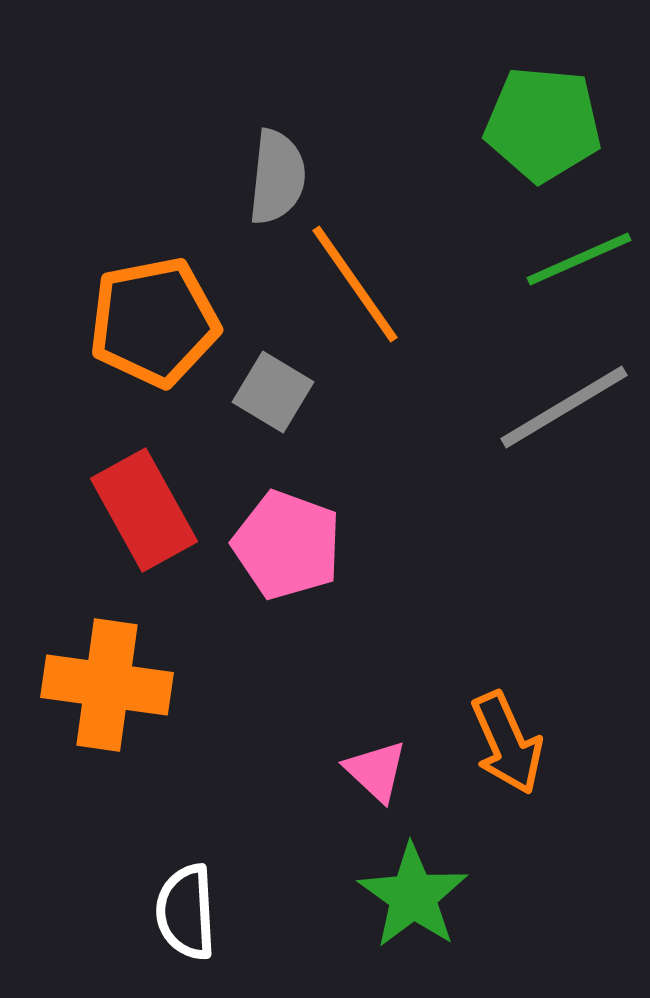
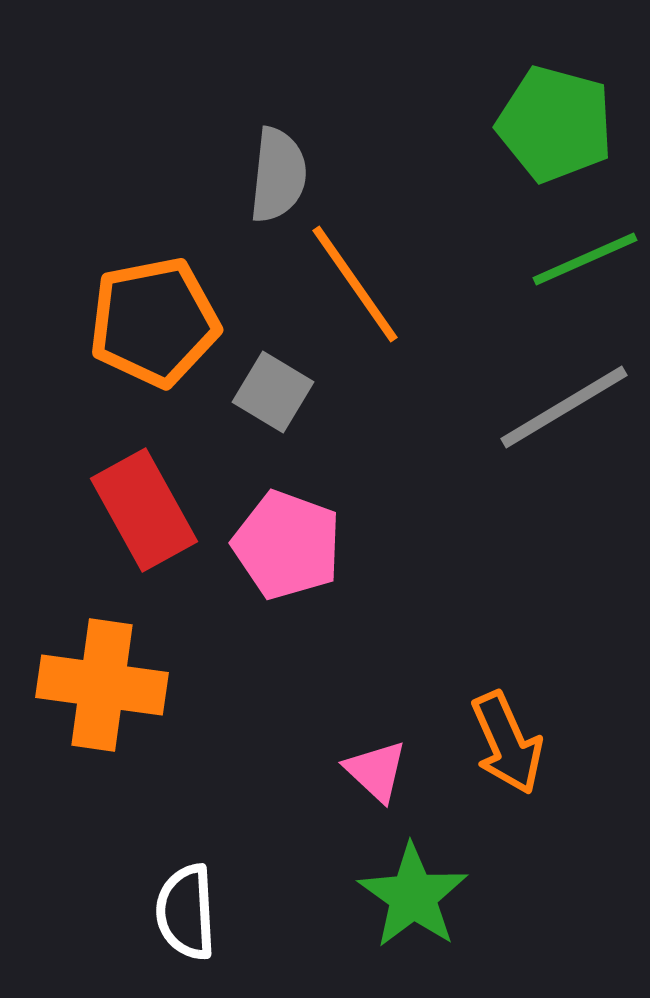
green pentagon: moved 12 px right; rotated 10 degrees clockwise
gray semicircle: moved 1 px right, 2 px up
green line: moved 6 px right
orange cross: moved 5 px left
